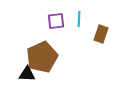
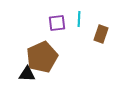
purple square: moved 1 px right, 2 px down
